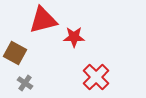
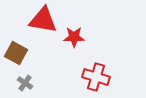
red triangle: rotated 24 degrees clockwise
brown square: moved 1 px right
red cross: rotated 28 degrees counterclockwise
